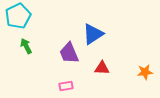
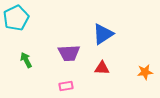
cyan pentagon: moved 2 px left, 2 px down
blue triangle: moved 10 px right
green arrow: moved 14 px down
purple trapezoid: rotated 70 degrees counterclockwise
